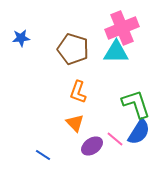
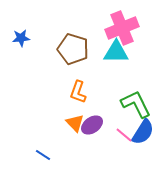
green L-shape: rotated 8 degrees counterclockwise
blue semicircle: moved 4 px right
pink line: moved 9 px right, 4 px up
purple ellipse: moved 21 px up
